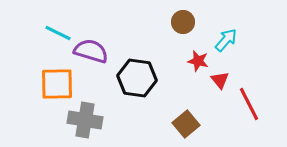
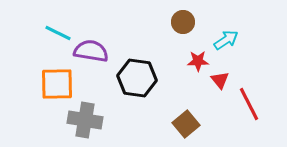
cyan arrow: rotated 15 degrees clockwise
purple semicircle: rotated 8 degrees counterclockwise
red star: rotated 15 degrees counterclockwise
